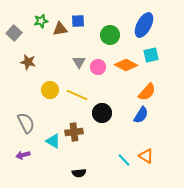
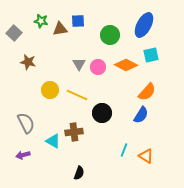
green star: rotated 24 degrees clockwise
gray triangle: moved 2 px down
cyan line: moved 10 px up; rotated 64 degrees clockwise
black semicircle: rotated 64 degrees counterclockwise
